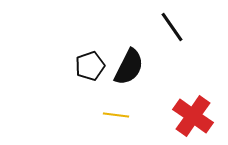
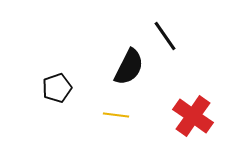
black line: moved 7 px left, 9 px down
black pentagon: moved 33 px left, 22 px down
